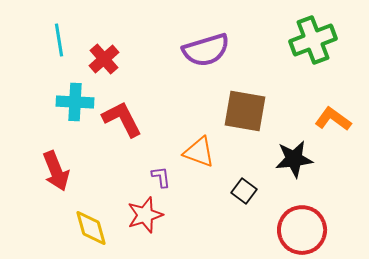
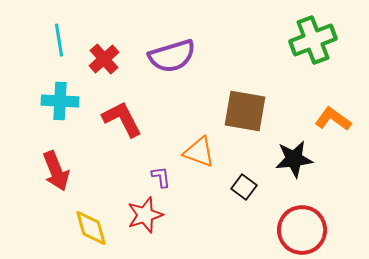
purple semicircle: moved 34 px left, 6 px down
cyan cross: moved 15 px left, 1 px up
black square: moved 4 px up
